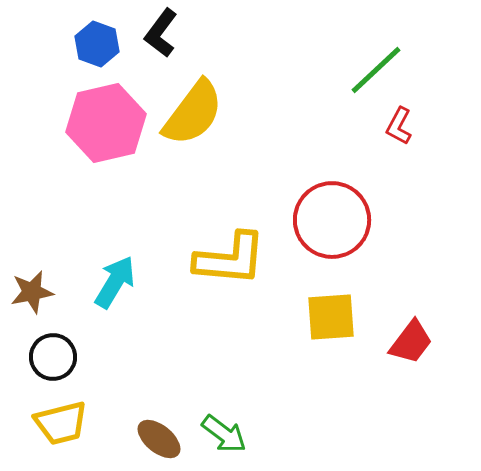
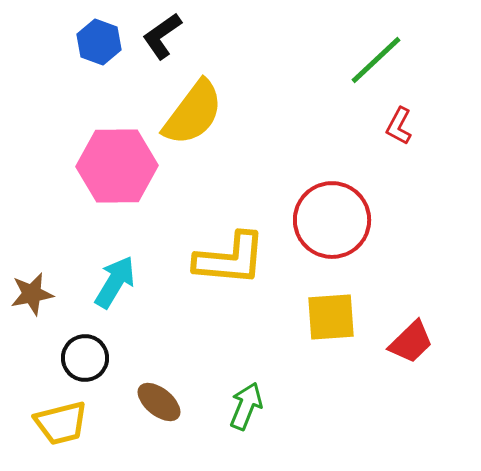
black L-shape: moved 1 px right, 3 px down; rotated 18 degrees clockwise
blue hexagon: moved 2 px right, 2 px up
green line: moved 10 px up
pink hexagon: moved 11 px right, 43 px down; rotated 12 degrees clockwise
brown star: moved 2 px down
red trapezoid: rotated 9 degrees clockwise
black circle: moved 32 px right, 1 px down
green arrow: moved 22 px right, 28 px up; rotated 105 degrees counterclockwise
brown ellipse: moved 37 px up
